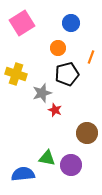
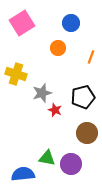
black pentagon: moved 16 px right, 23 px down
purple circle: moved 1 px up
